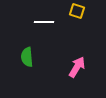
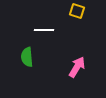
white line: moved 8 px down
